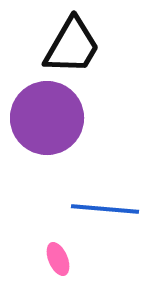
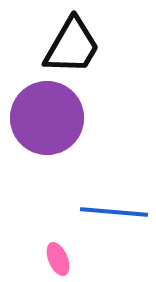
blue line: moved 9 px right, 3 px down
